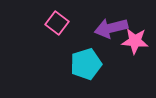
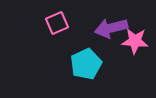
pink square: rotated 30 degrees clockwise
cyan pentagon: rotated 8 degrees counterclockwise
